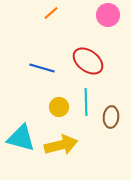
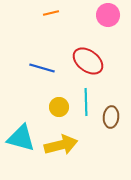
orange line: rotated 28 degrees clockwise
